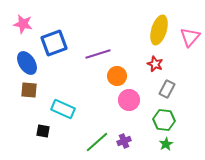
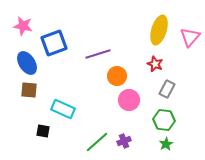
pink star: moved 2 px down
